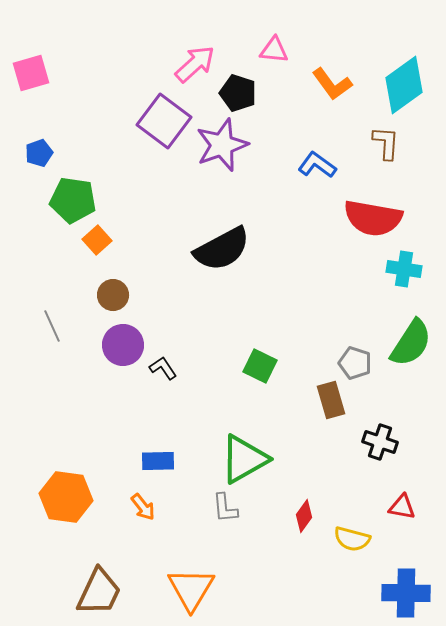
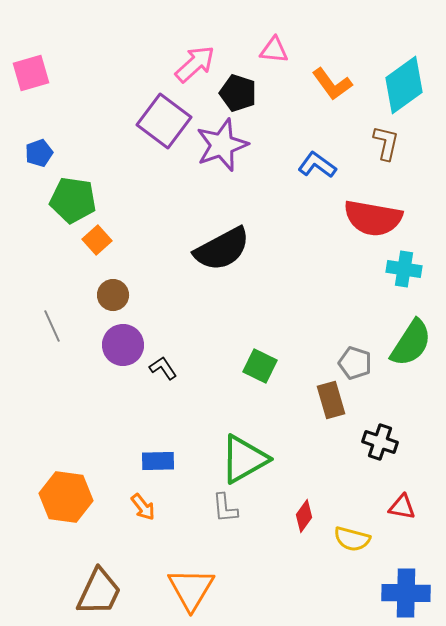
brown L-shape: rotated 9 degrees clockwise
